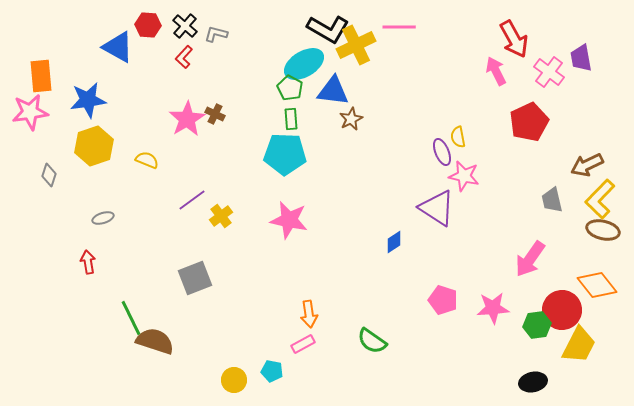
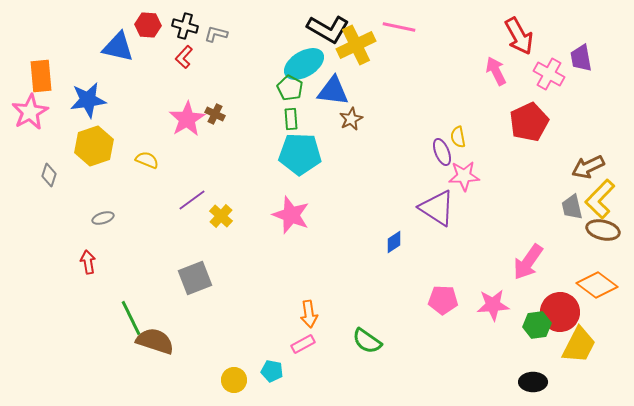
black cross at (185, 26): rotated 25 degrees counterclockwise
pink line at (399, 27): rotated 12 degrees clockwise
red arrow at (514, 39): moved 5 px right, 3 px up
blue triangle at (118, 47): rotated 16 degrees counterclockwise
pink cross at (549, 72): moved 2 px down; rotated 8 degrees counterclockwise
pink star at (30, 112): rotated 21 degrees counterclockwise
cyan pentagon at (285, 154): moved 15 px right
brown arrow at (587, 165): moved 1 px right, 2 px down
pink star at (464, 176): rotated 16 degrees counterclockwise
gray trapezoid at (552, 200): moved 20 px right, 7 px down
yellow cross at (221, 216): rotated 10 degrees counterclockwise
pink star at (289, 220): moved 2 px right, 5 px up; rotated 9 degrees clockwise
pink arrow at (530, 259): moved 2 px left, 3 px down
orange diamond at (597, 285): rotated 15 degrees counterclockwise
pink pentagon at (443, 300): rotated 16 degrees counterclockwise
pink star at (493, 308): moved 3 px up
red circle at (562, 310): moved 2 px left, 2 px down
green semicircle at (372, 341): moved 5 px left
black ellipse at (533, 382): rotated 12 degrees clockwise
